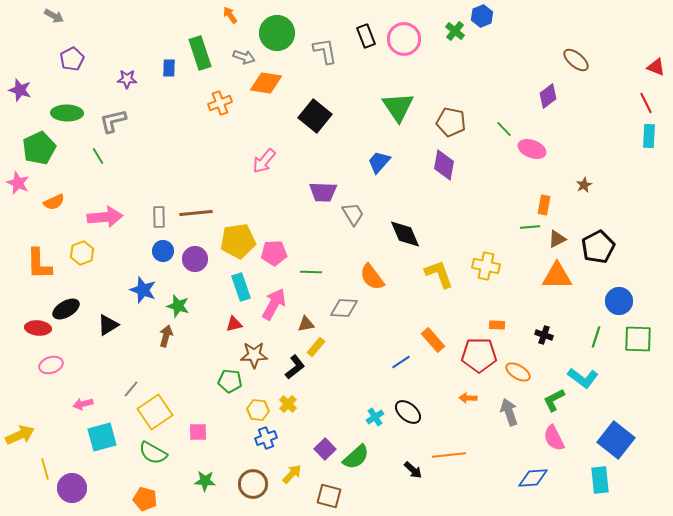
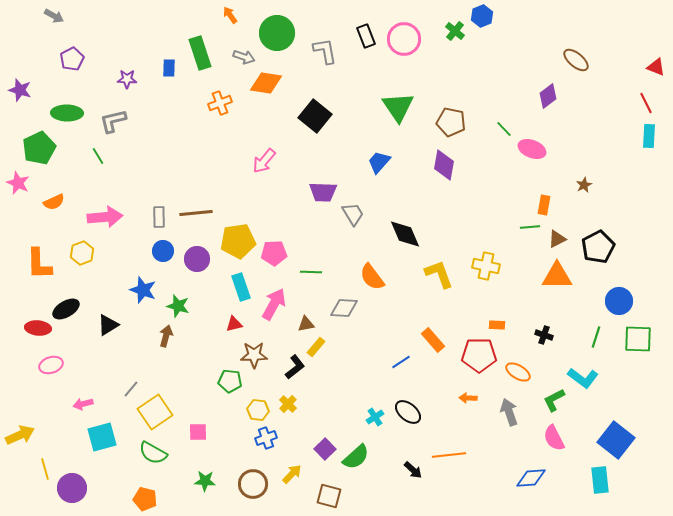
purple circle at (195, 259): moved 2 px right
blue diamond at (533, 478): moved 2 px left
